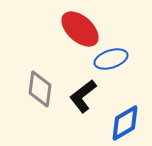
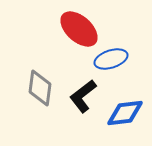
red ellipse: moved 1 px left
gray diamond: moved 1 px up
blue diamond: moved 10 px up; rotated 24 degrees clockwise
